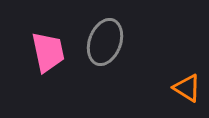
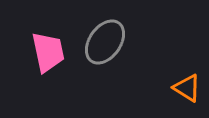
gray ellipse: rotated 15 degrees clockwise
